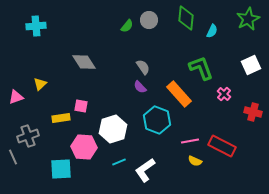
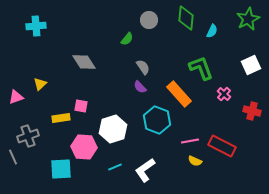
green semicircle: moved 13 px down
red cross: moved 1 px left, 1 px up
cyan line: moved 4 px left, 5 px down
